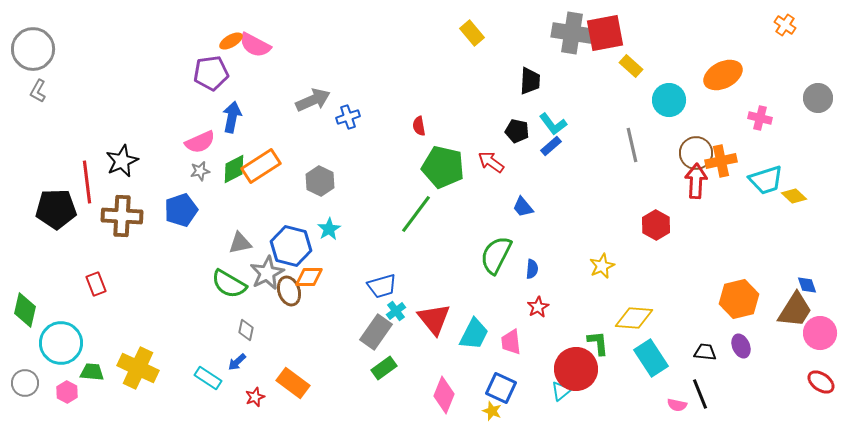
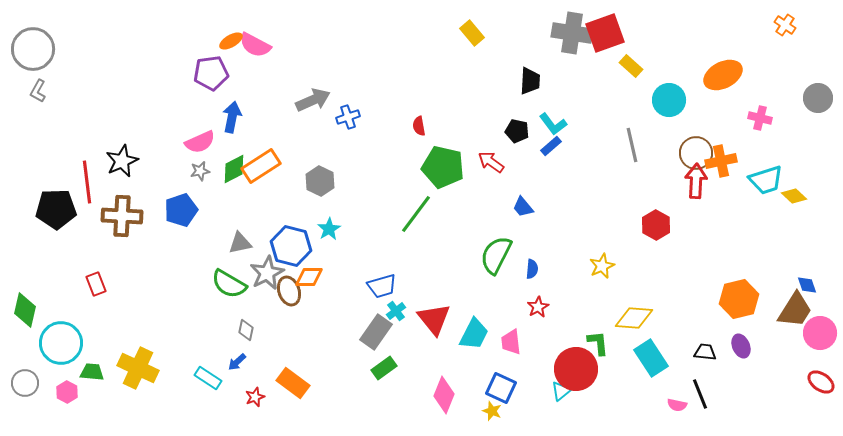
red square at (605, 33): rotated 9 degrees counterclockwise
